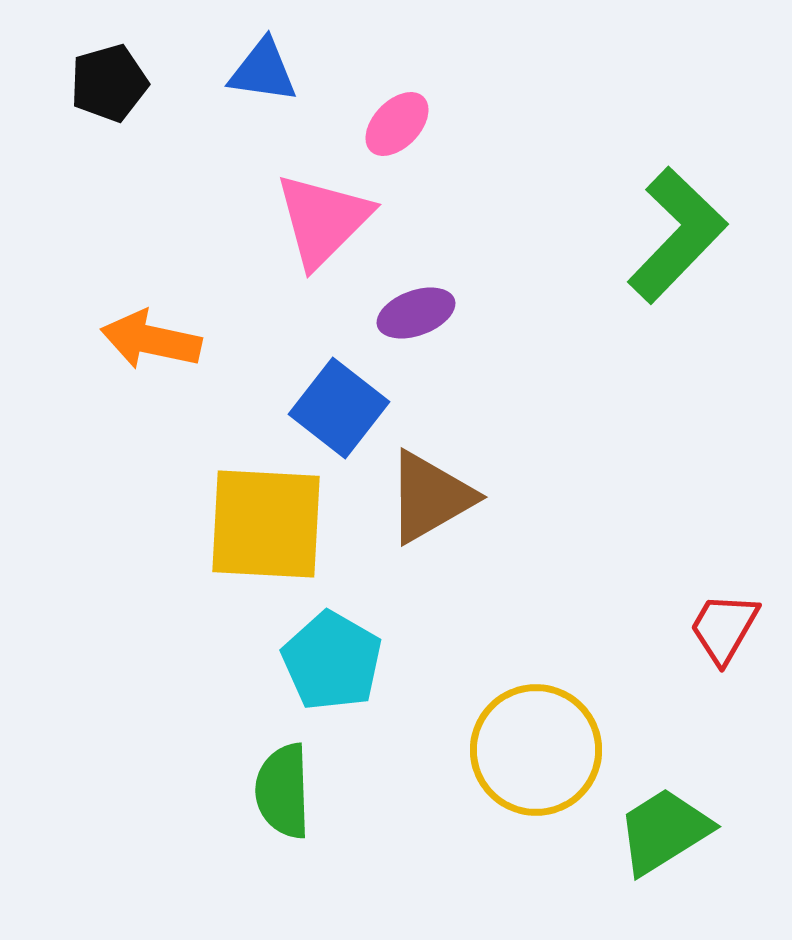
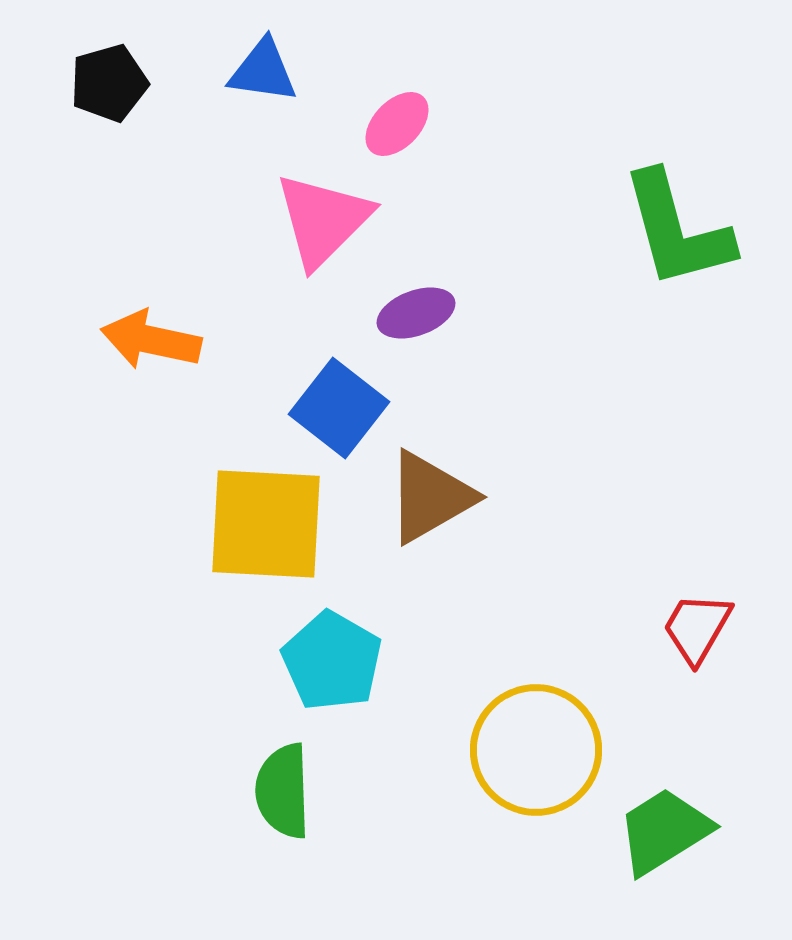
green L-shape: moved 5 px up; rotated 121 degrees clockwise
red trapezoid: moved 27 px left
